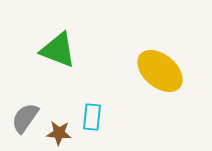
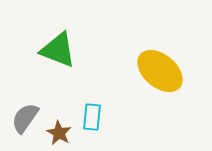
brown star: rotated 25 degrees clockwise
